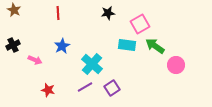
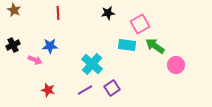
blue star: moved 12 px left; rotated 28 degrees clockwise
purple line: moved 3 px down
